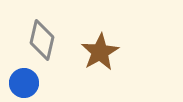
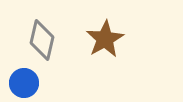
brown star: moved 5 px right, 13 px up
